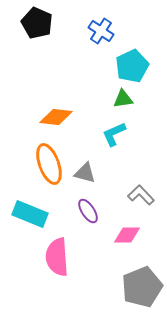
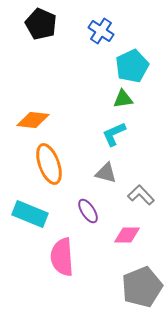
black pentagon: moved 4 px right, 1 px down
orange diamond: moved 23 px left, 3 px down
gray triangle: moved 21 px right
pink semicircle: moved 5 px right
